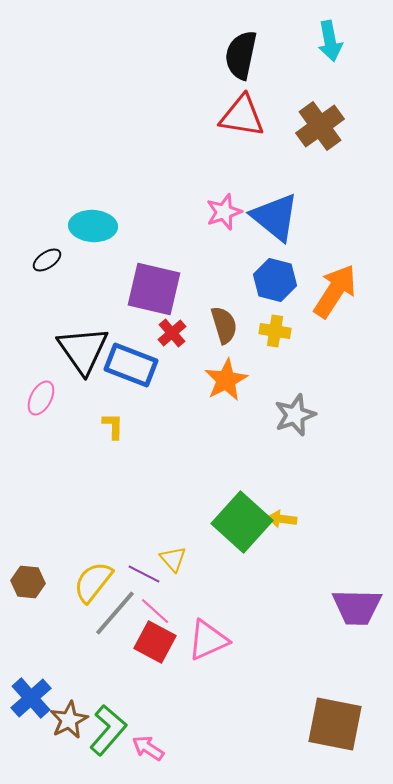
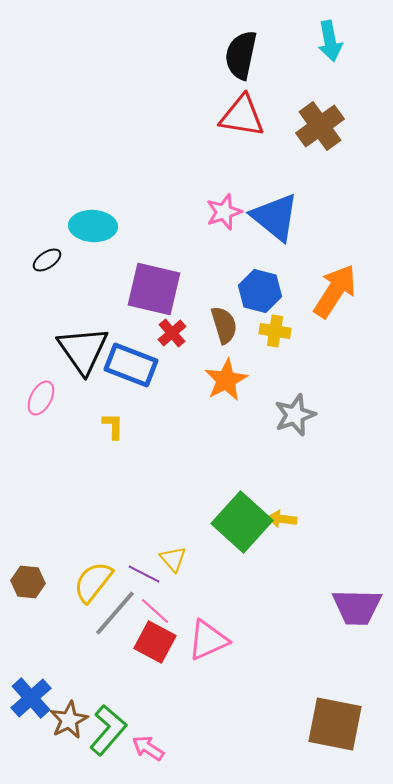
blue hexagon: moved 15 px left, 11 px down
